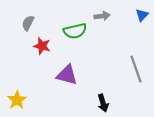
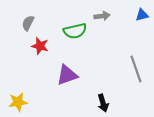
blue triangle: rotated 32 degrees clockwise
red star: moved 2 px left
purple triangle: rotated 35 degrees counterclockwise
yellow star: moved 1 px right, 2 px down; rotated 24 degrees clockwise
